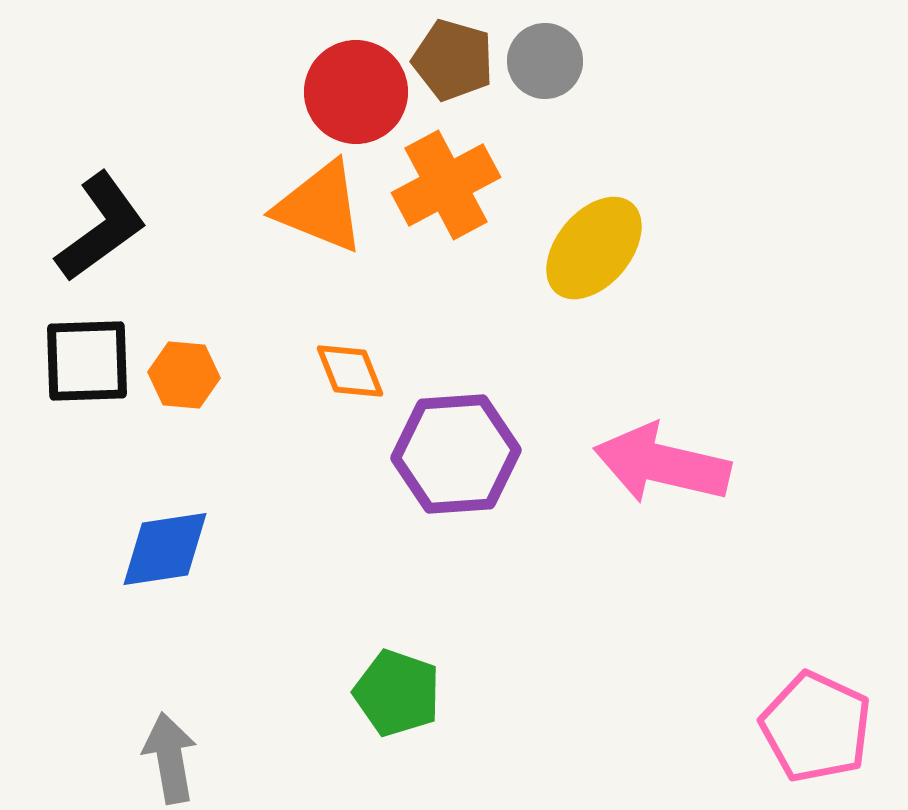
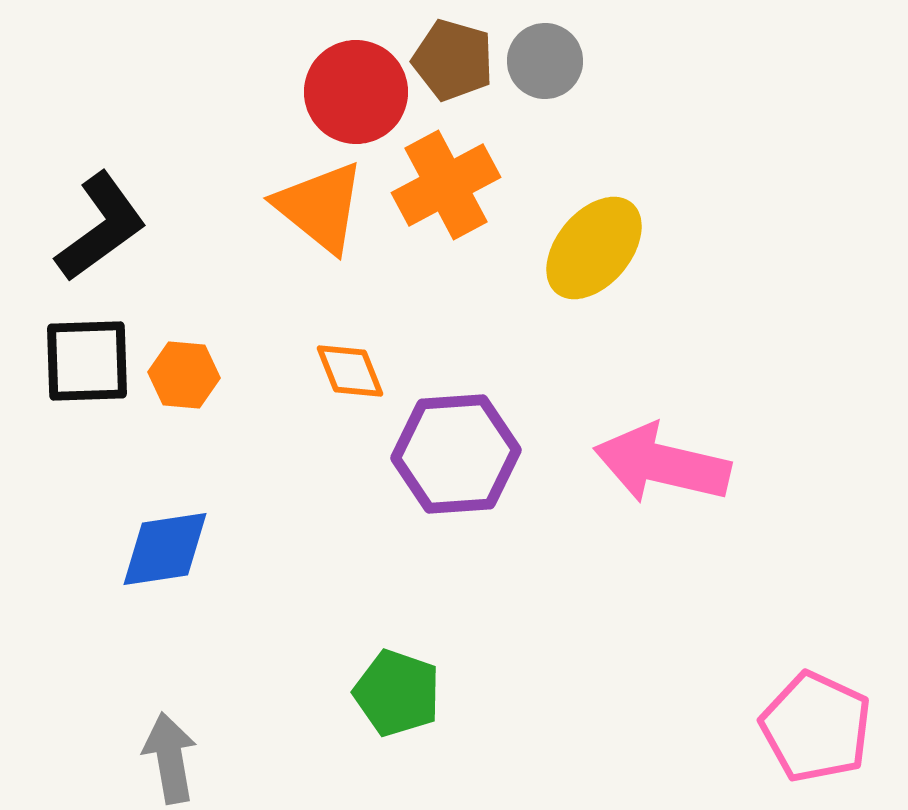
orange triangle: rotated 17 degrees clockwise
